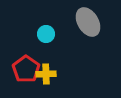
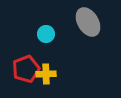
red pentagon: rotated 16 degrees clockwise
